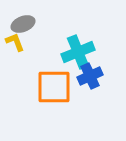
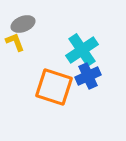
cyan cross: moved 4 px right, 2 px up; rotated 12 degrees counterclockwise
blue cross: moved 2 px left
orange square: rotated 18 degrees clockwise
